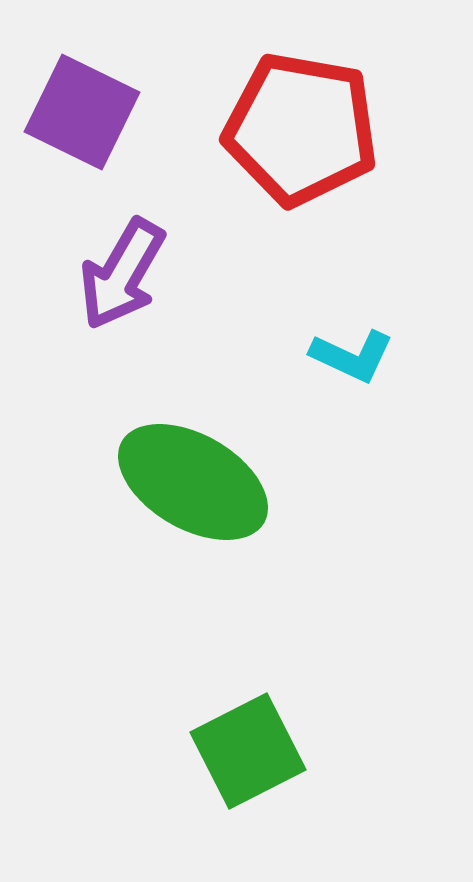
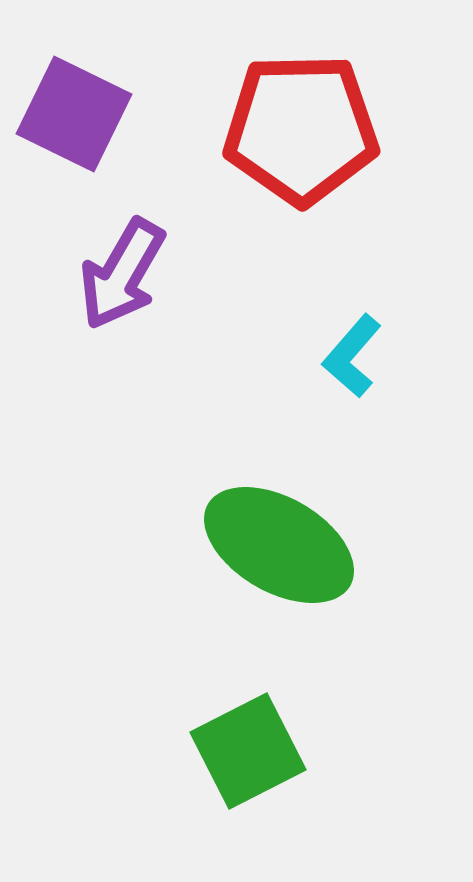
purple square: moved 8 px left, 2 px down
red pentagon: rotated 11 degrees counterclockwise
cyan L-shape: rotated 106 degrees clockwise
green ellipse: moved 86 px right, 63 px down
